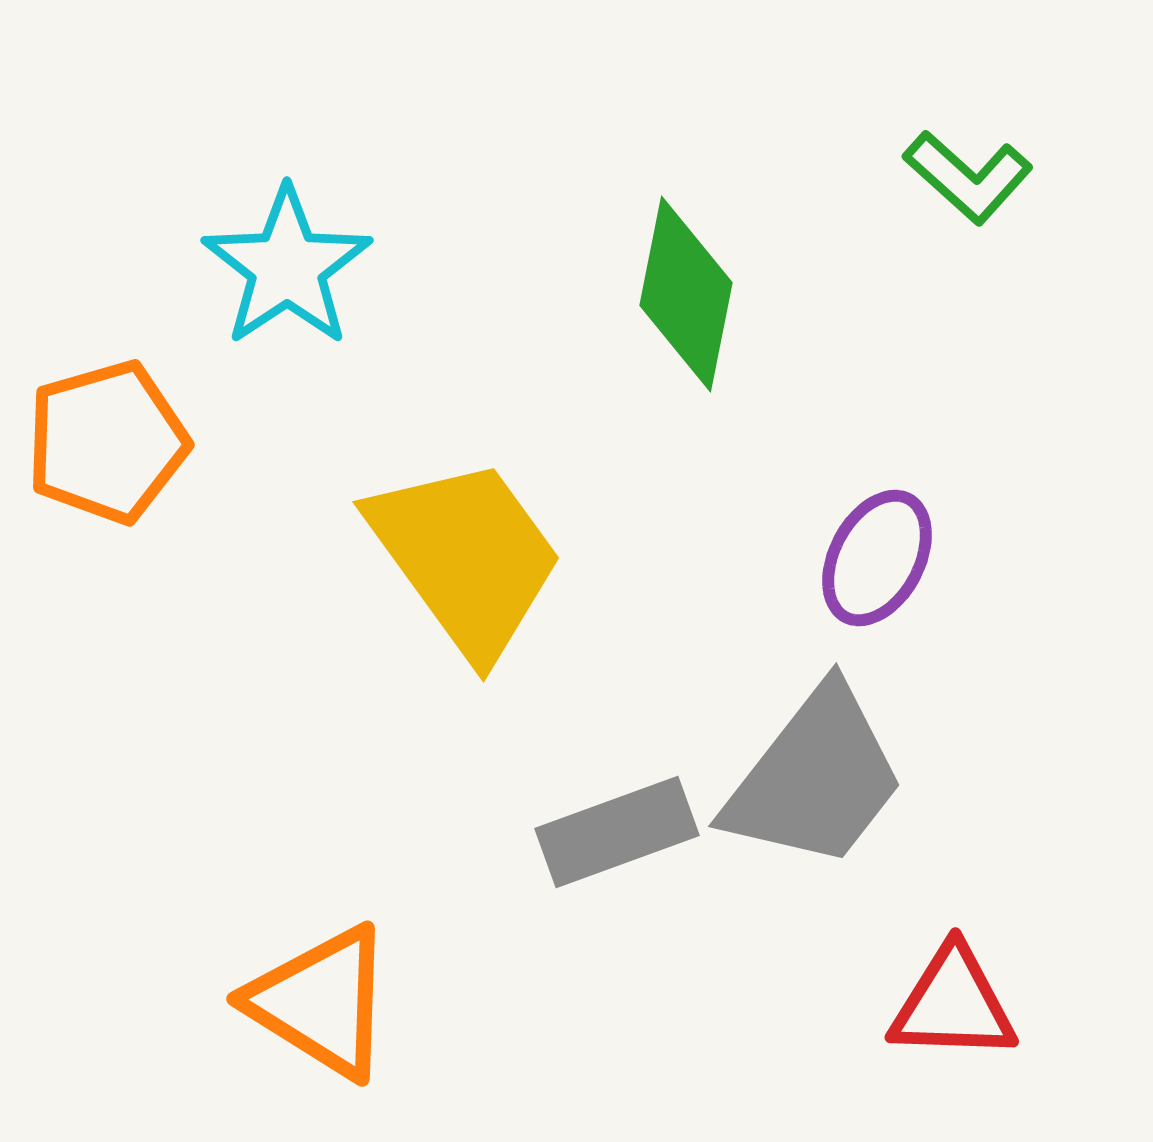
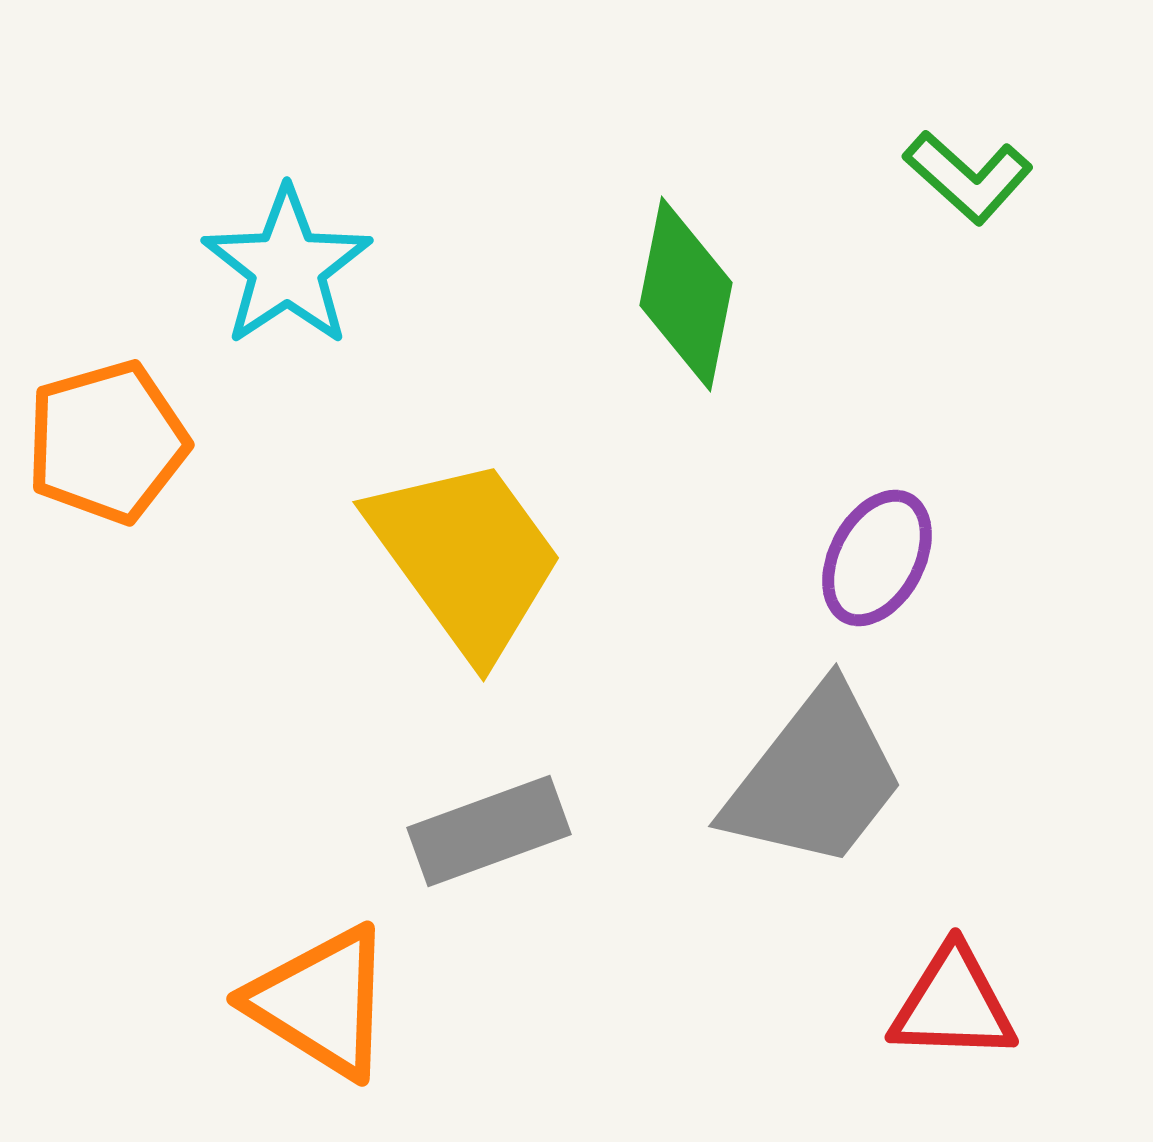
gray rectangle: moved 128 px left, 1 px up
